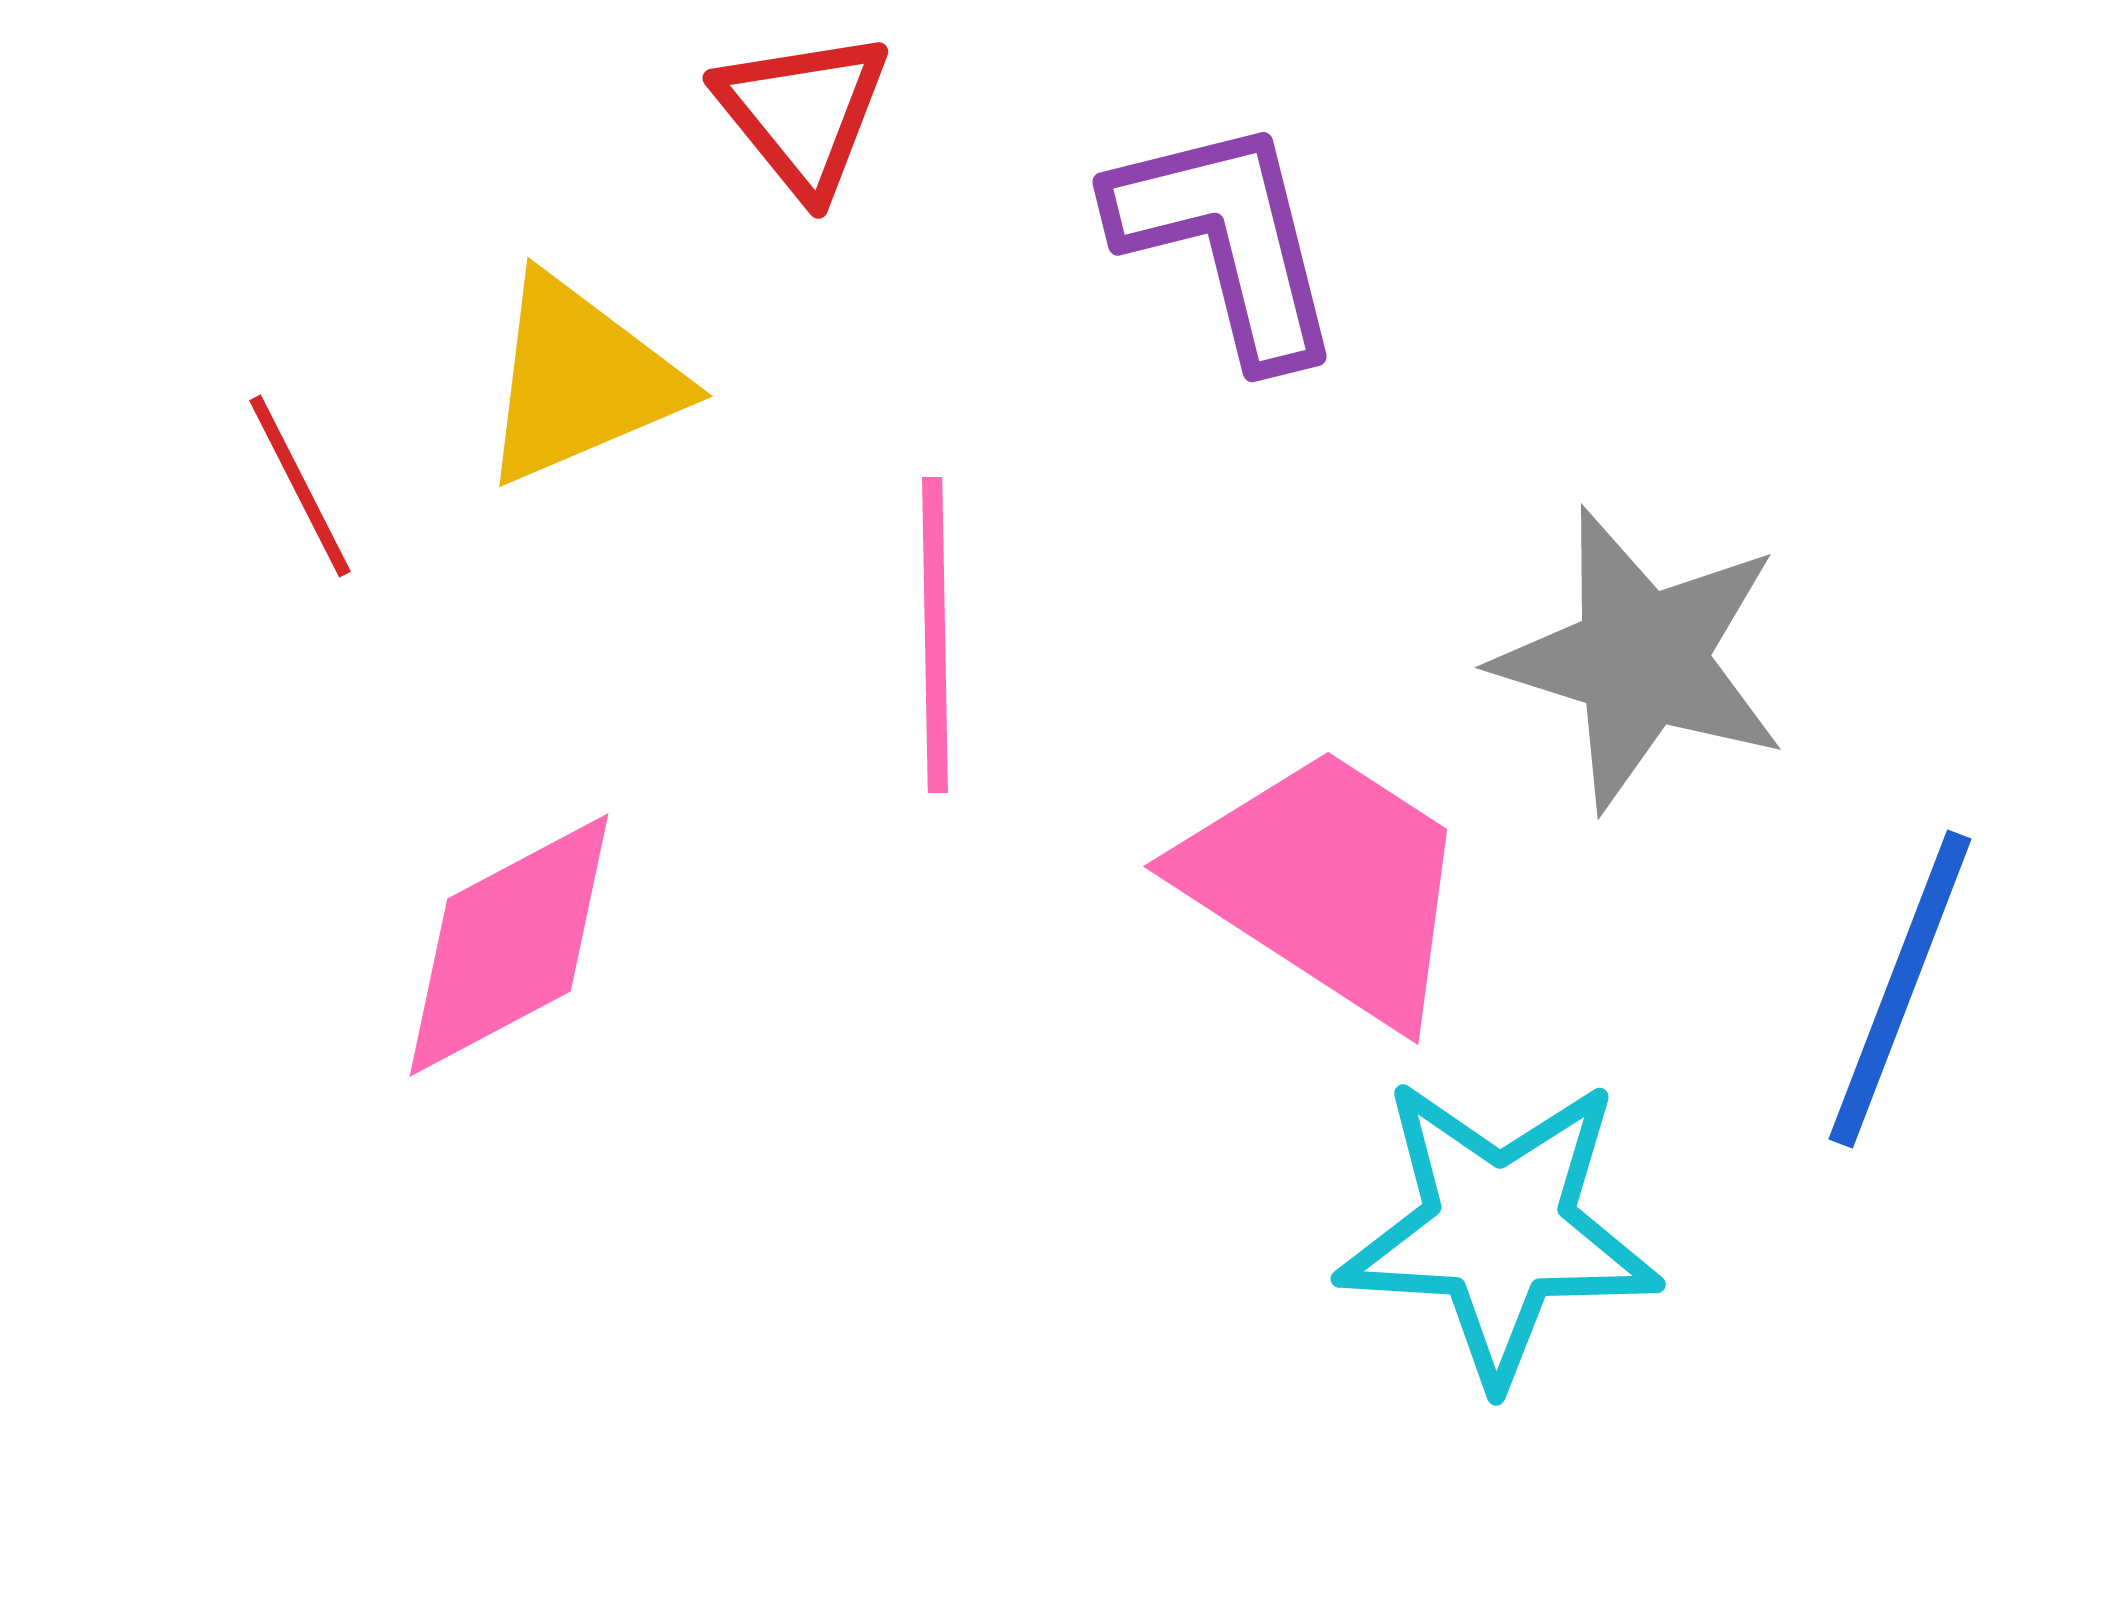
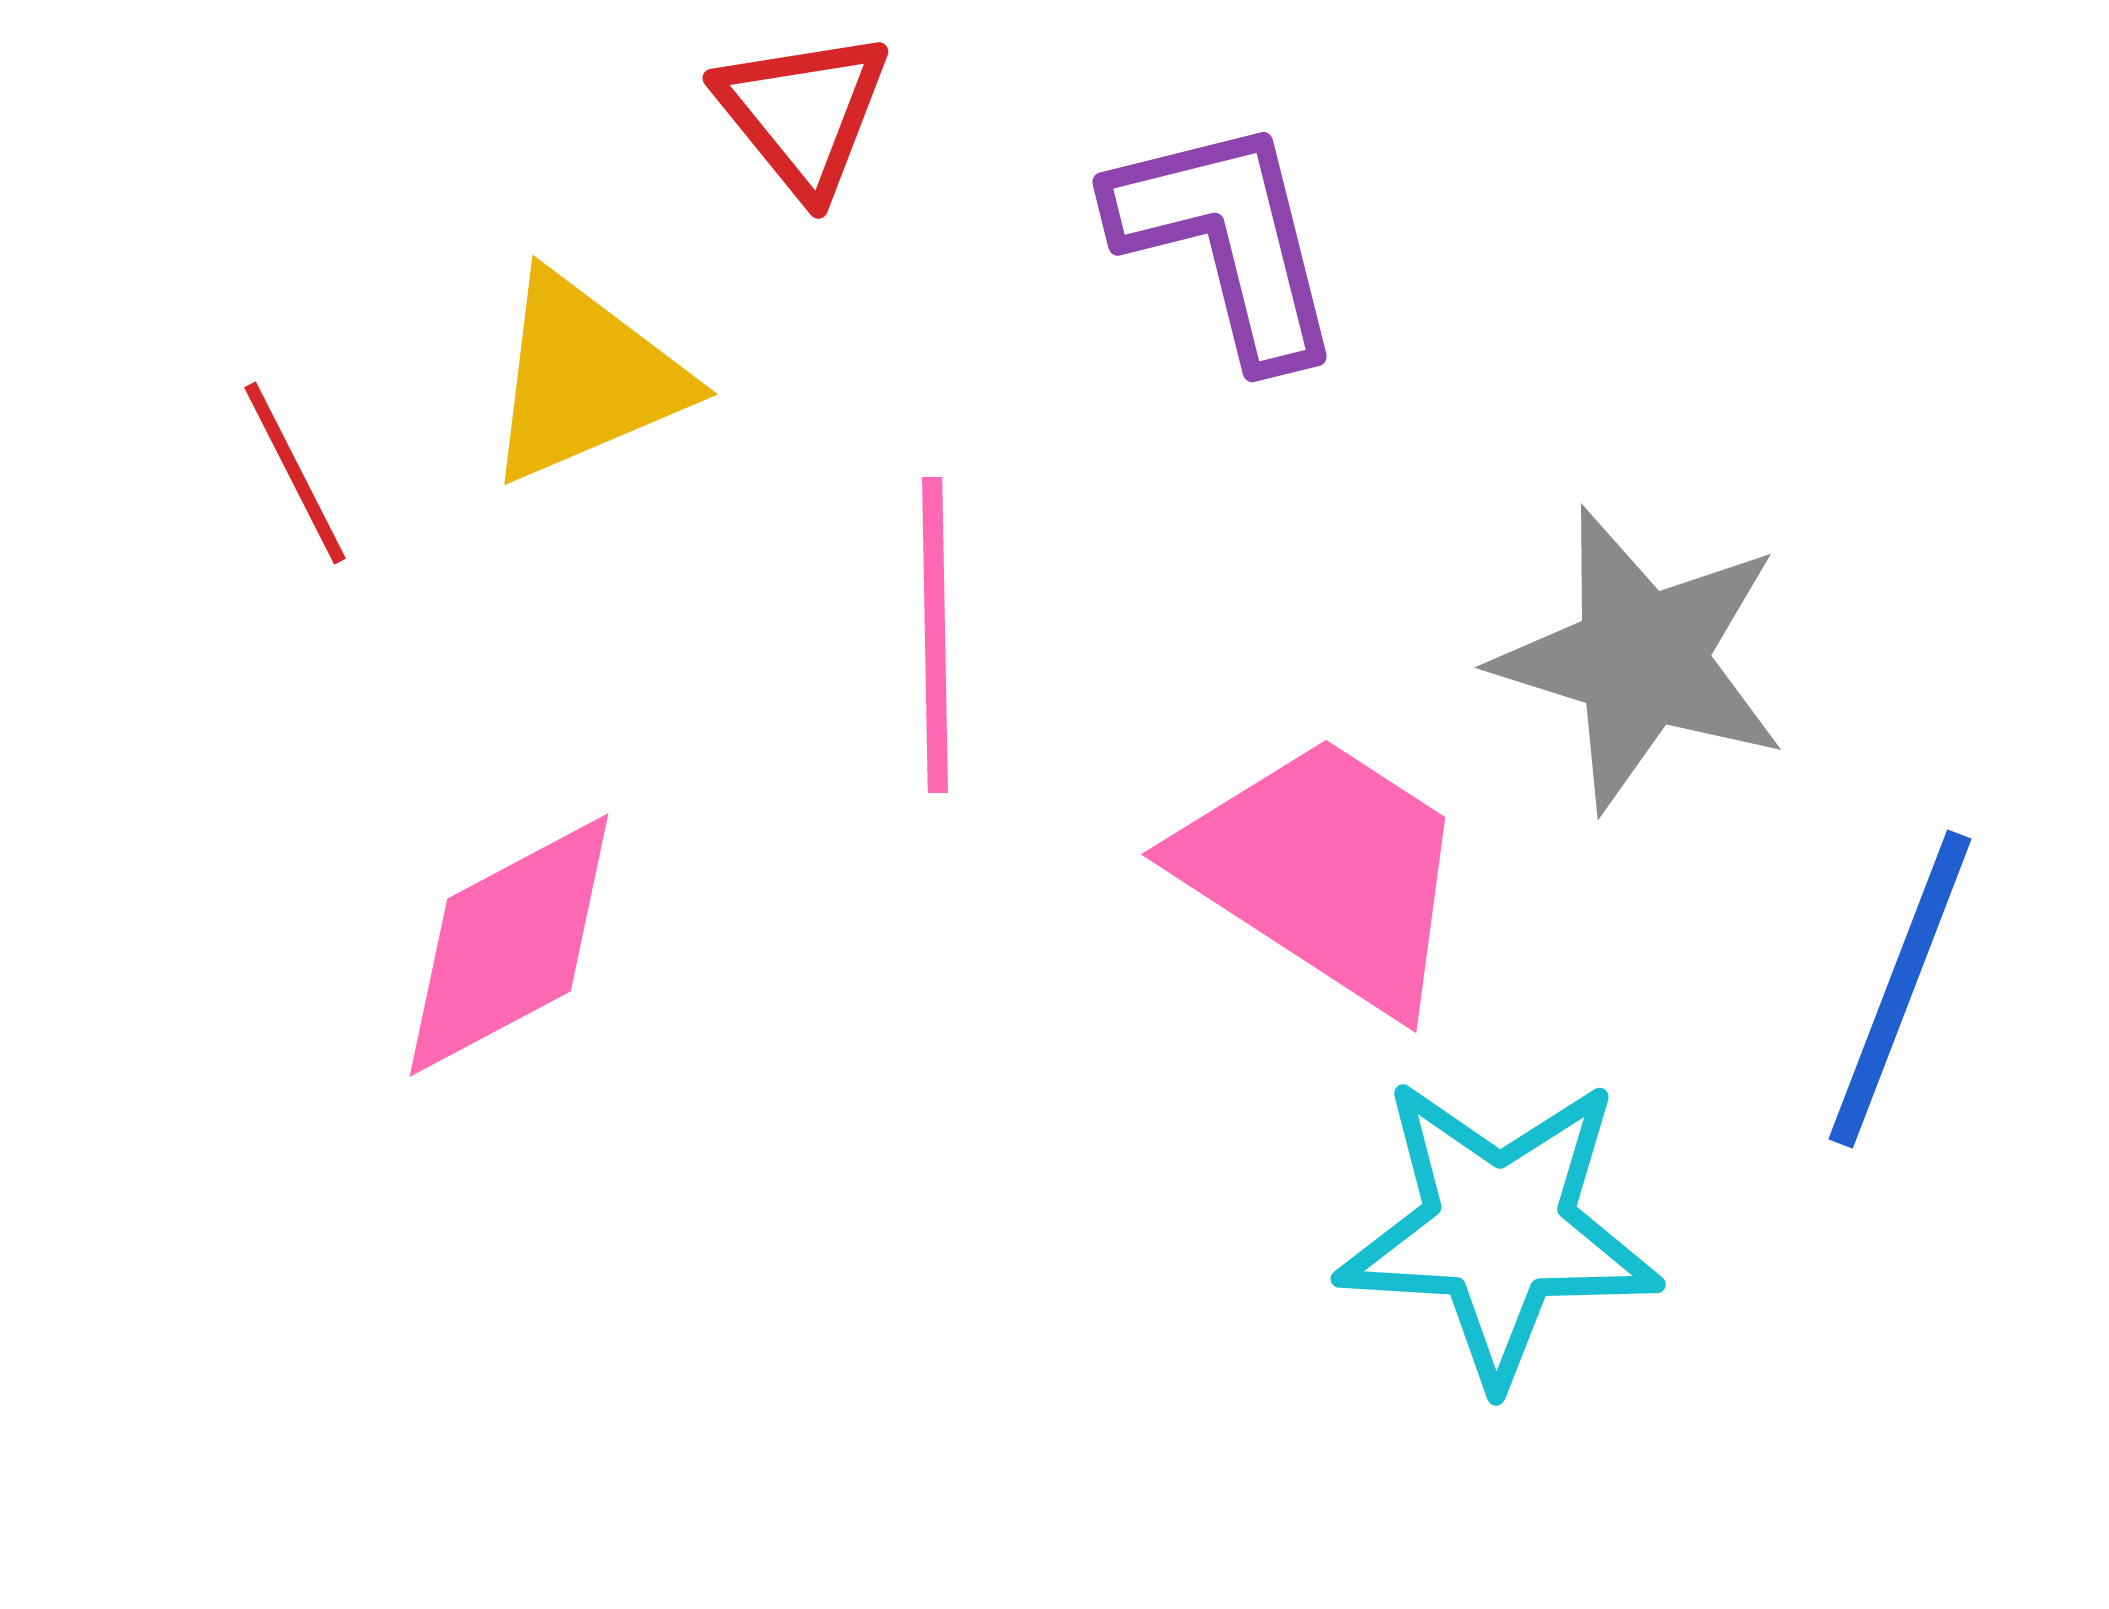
yellow triangle: moved 5 px right, 2 px up
red line: moved 5 px left, 13 px up
pink trapezoid: moved 2 px left, 12 px up
